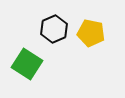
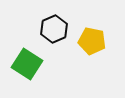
yellow pentagon: moved 1 px right, 8 px down
